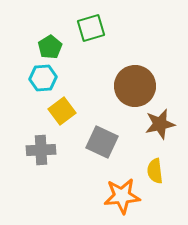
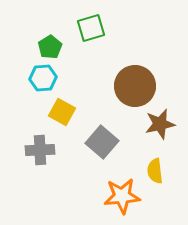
yellow square: moved 1 px down; rotated 24 degrees counterclockwise
gray square: rotated 16 degrees clockwise
gray cross: moved 1 px left
